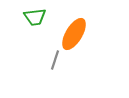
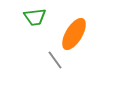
gray line: rotated 54 degrees counterclockwise
